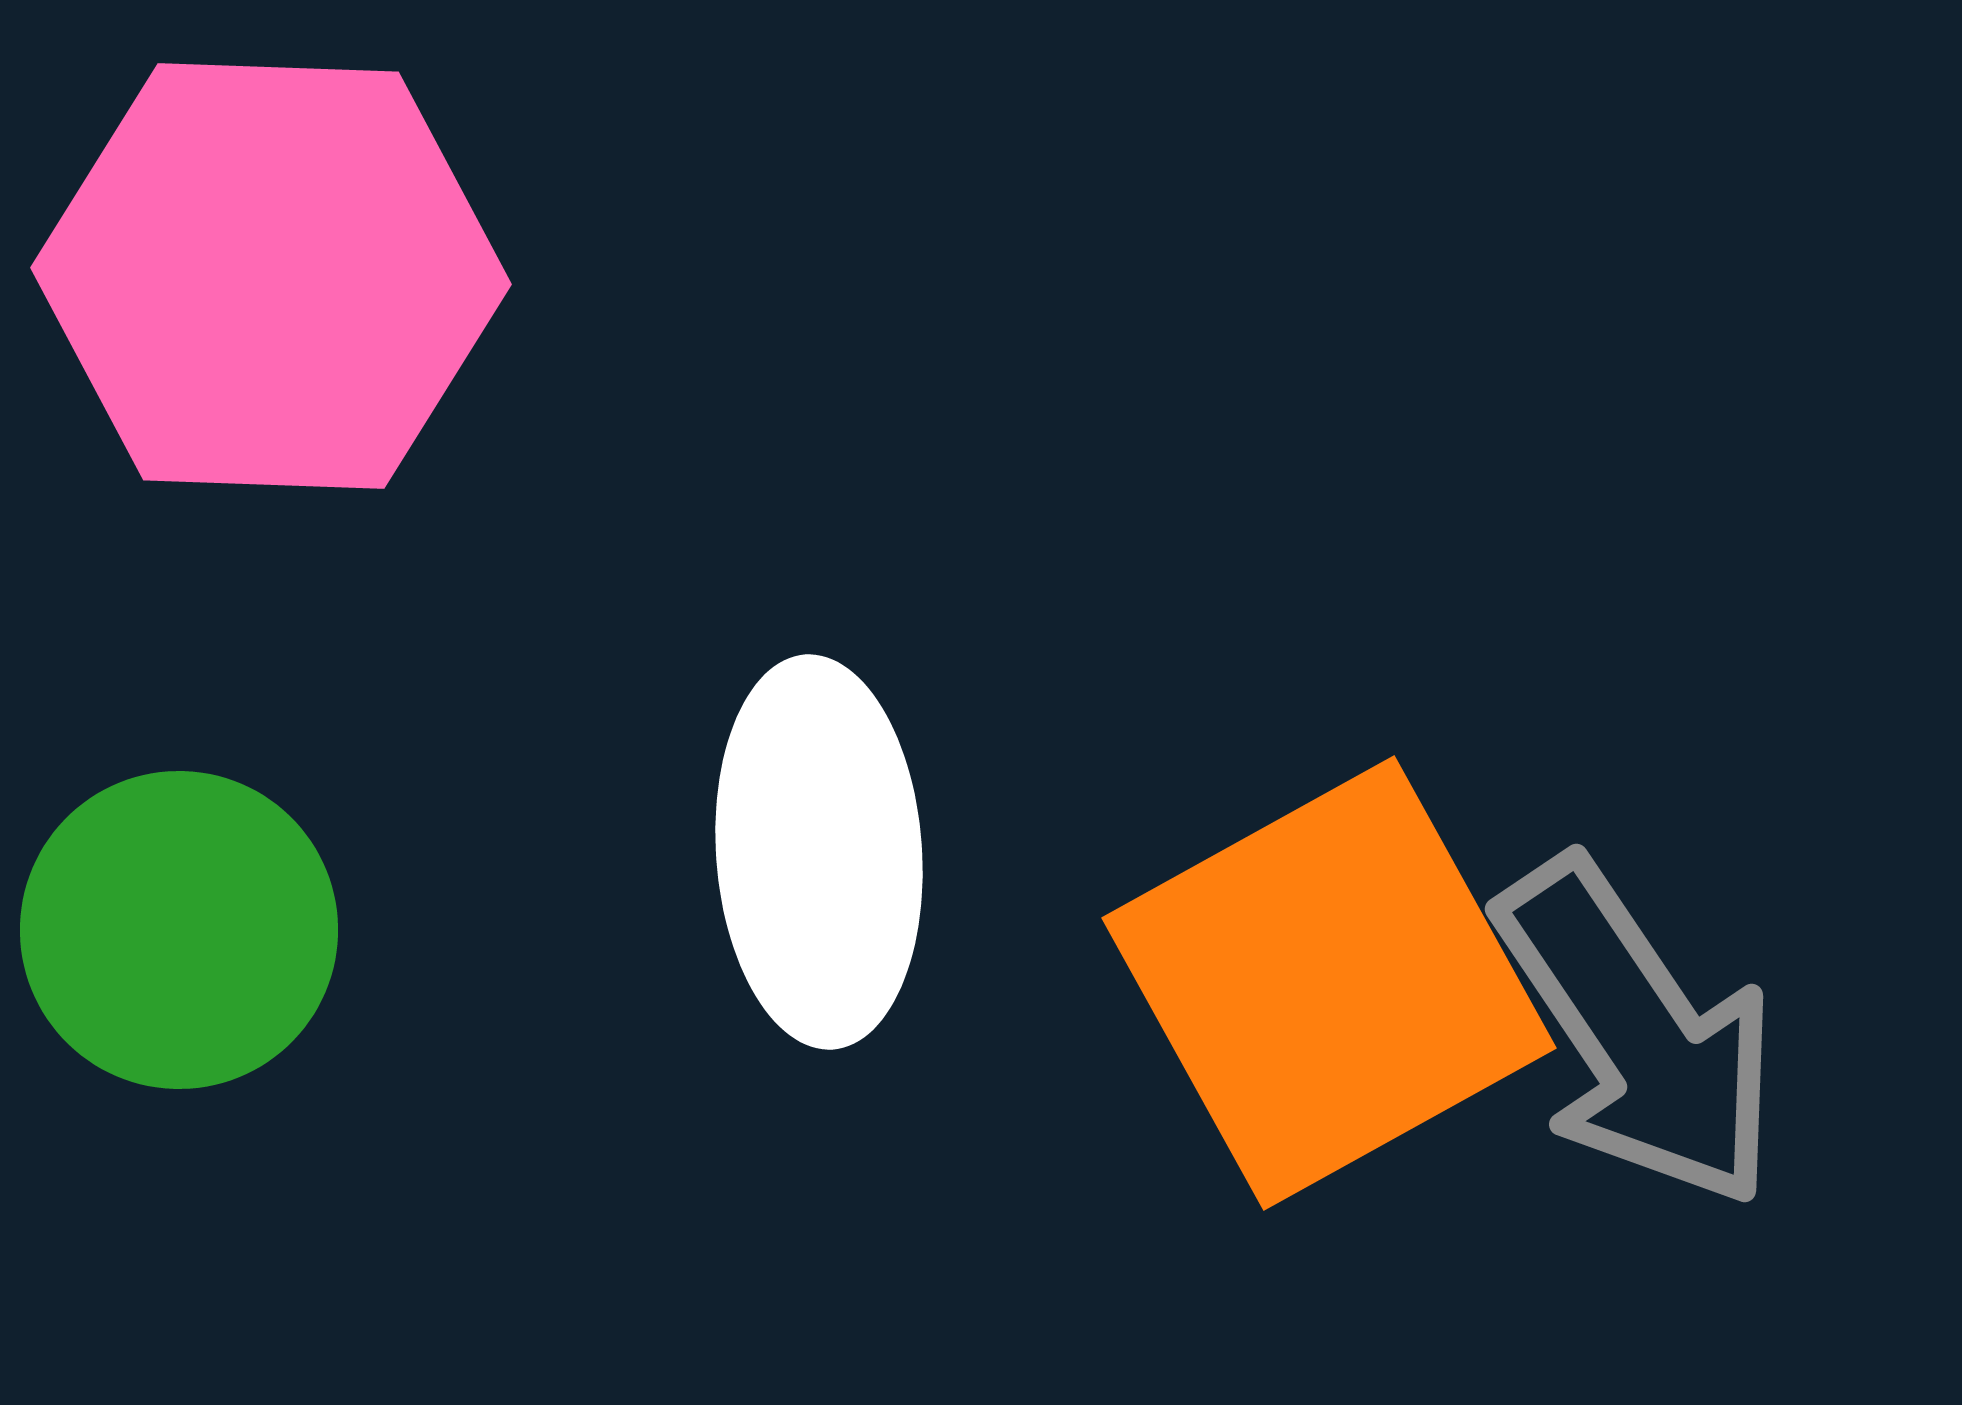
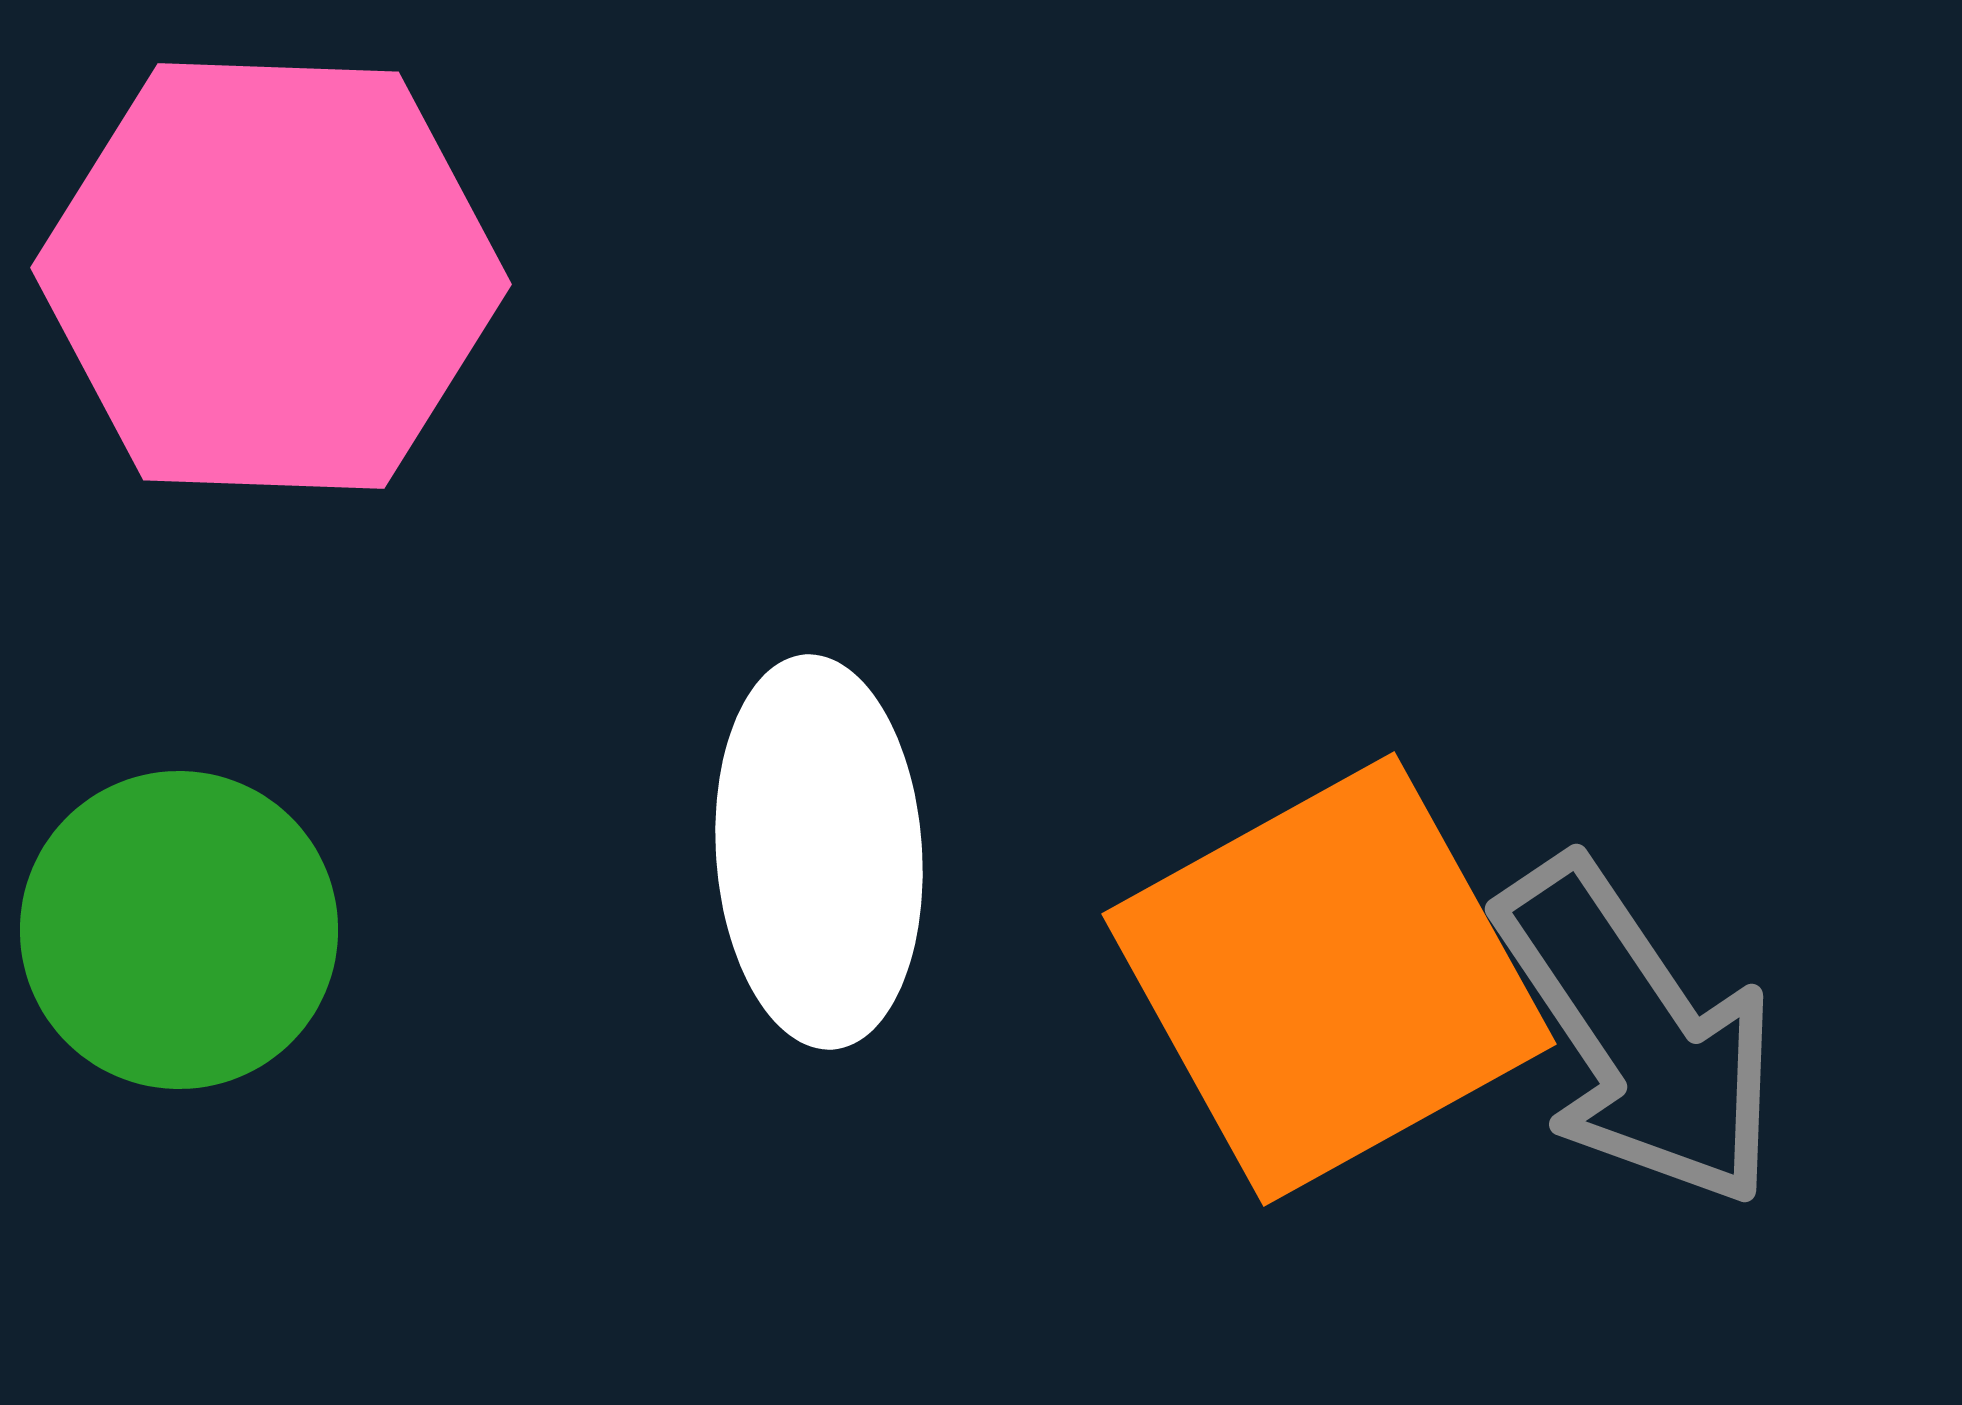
orange square: moved 4 px up
